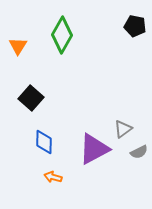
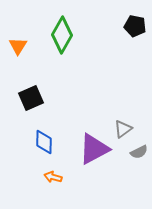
black square: rotated 25 degrees clockwise
